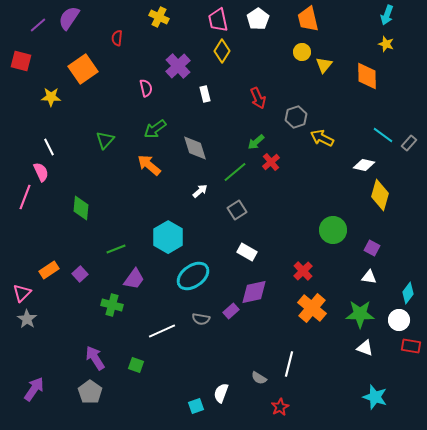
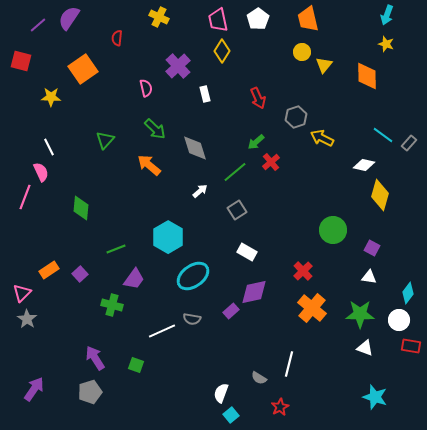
green arrow at (155, 129): rotated 100 degrees counterclockwise
gray semicircle at (201, 319): moved 9 px left
gray pentagon at (90, 392): rotated 20 degrees clockwise
cyan square at (196, 406): moved 35 px right, 9 px down; rotated 21 degrees counterclockwise
